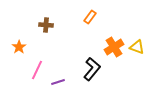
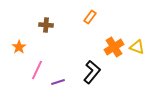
black L-shape: moved 3 px down
